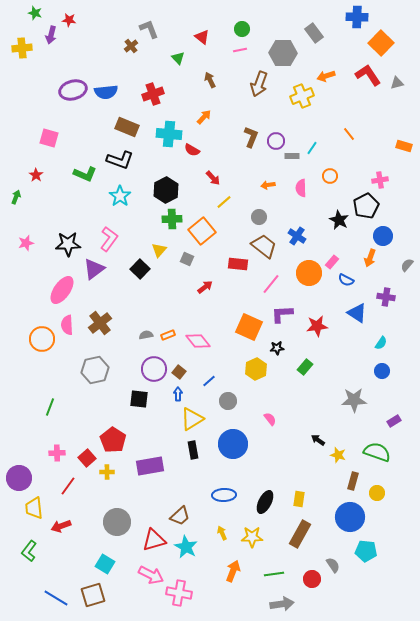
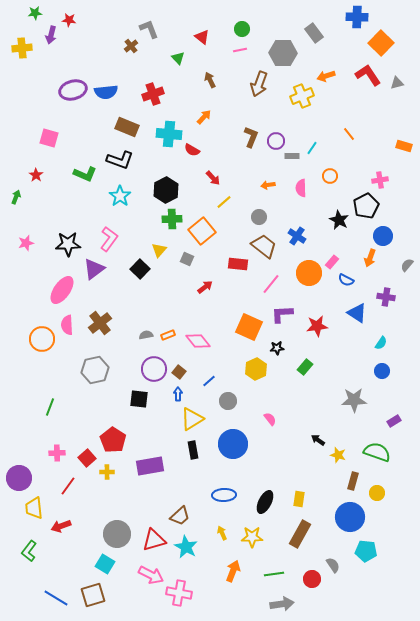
green star at (35, 13): rotated 24 degrees counterclockwise
gray circle at (117, 522): moved 12 px down
